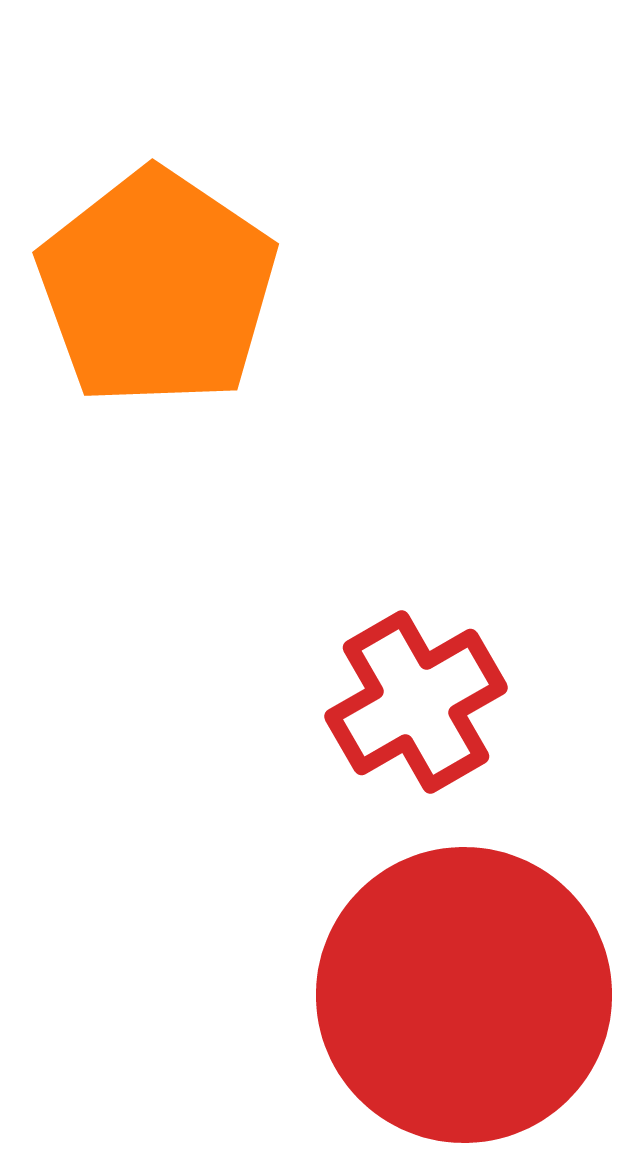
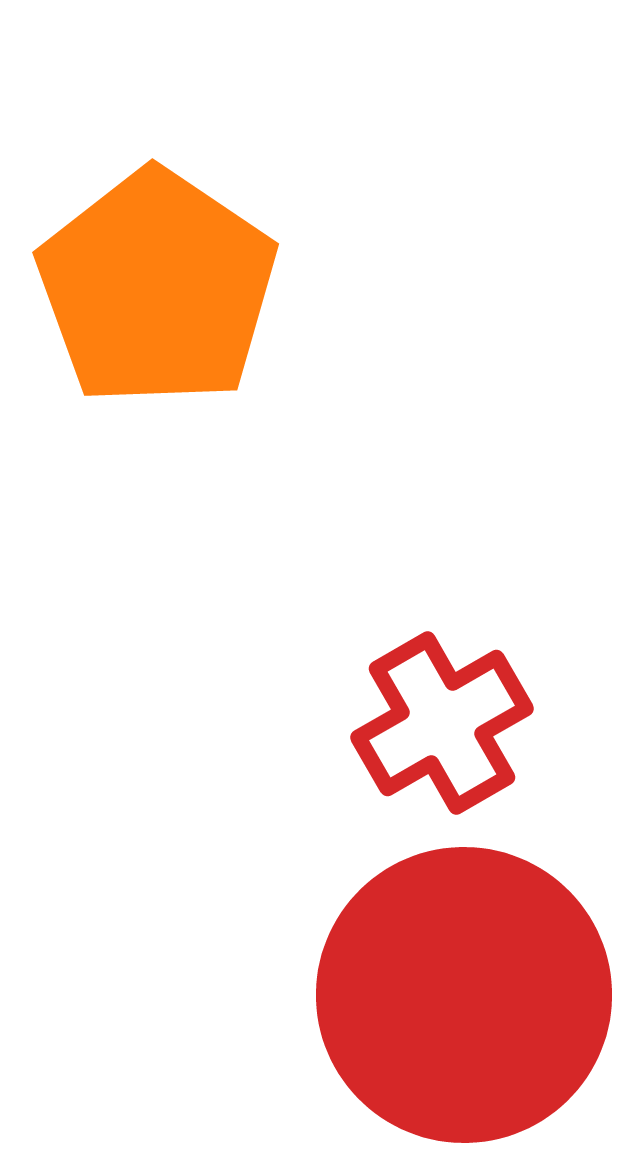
red cross: moved 26 px right, 21 px down
